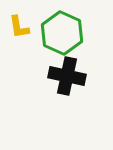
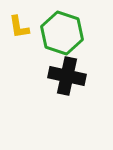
green hexagon: rotated 6 degrees counterclockwise
